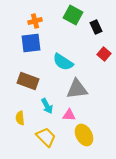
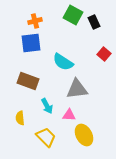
black rectangle: moved 2 px left, 5 px up
